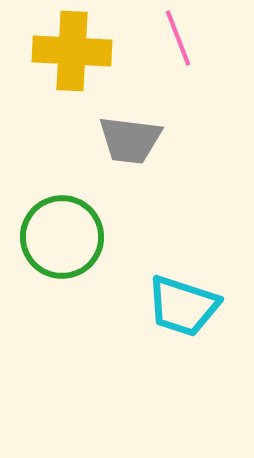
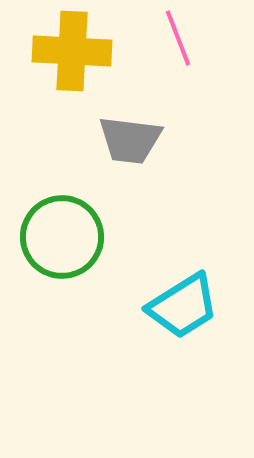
cyan trapezoid: rotated 50 degrees counterclockwise
